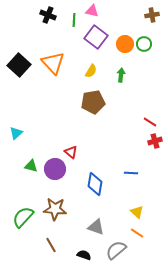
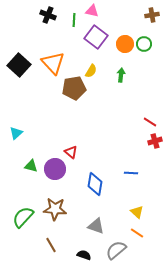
brown pentagon: moved 19 px left, 14 px up
gray triangle: moved 1 px up
